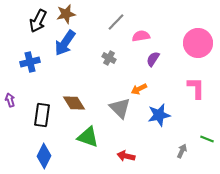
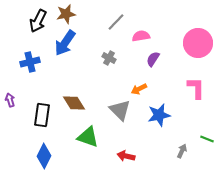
gray triangle: moved 2 px down
